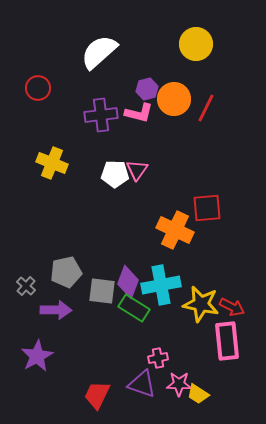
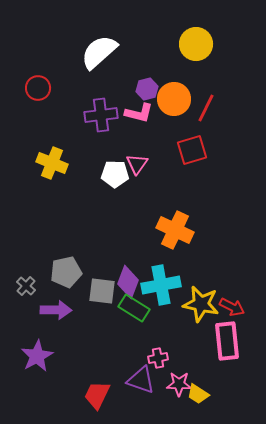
pink triangle: moved 6 px up
red square: moved 15 px left, 58 px up; rotated 12 degrees counterclockwise
purple triangle: moved 1 px left, 4 px up
